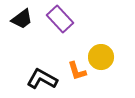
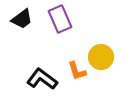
purple rectangle: rotated 20 degrees clockwise
black L-shape: rotated 8 degrees clockwise
